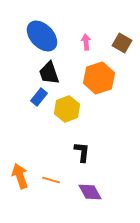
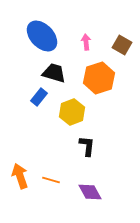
brown square: moved 2 px down
black trapezoid: moved 5 px right; rotated 125 degrees clockwise
yellow hexagon: moved 5 px right, 3 px down
black L-shape: moved 5 px right, 6 px up
